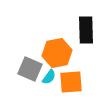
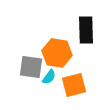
orange hexagon: rotated 20 degrees clockwise
gray square: moved 1 px right, 2 px up; rotated 15 degrees counterclockwise
orange square: moved 3 px right, 3 px down; rotated 10 degrees counterclockwise
